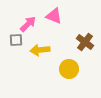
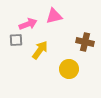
pink triangle: rotated 36 degrees counterclockwise
pink arrow: rotated 24 degrees clockwise
brown cross: rotated 24 degrees counterclockwise
yellow arrow: rotated 132 degrees clockwise
